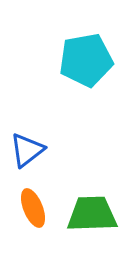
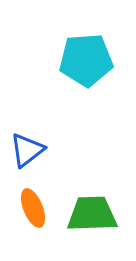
cyan pentagon: rotated 6 degrees clockwise
